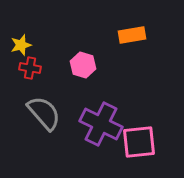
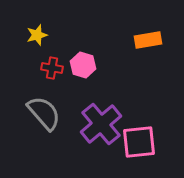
orange rectangle: moved 16 px right, 5 px down
yellow star: moved 16 px right, 10 px up
red cross: moved 22 px right
purple cross: rotated 24 degrees clockwise
